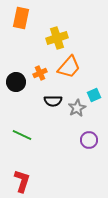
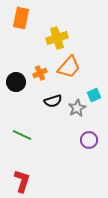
black semicircle: rotated 18 degrees counterclockwise
